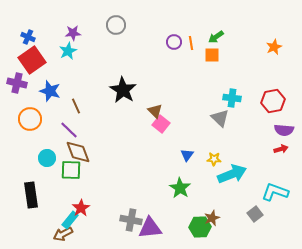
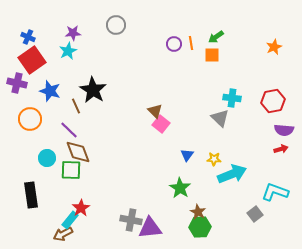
purple circle: moved 2 px down
black star: moved 30 px left
brown star: moved 14 px left, 6 px up; rotated 21 degrees counterclockwise
